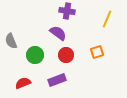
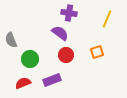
purple cross: moved 2 px right, 2 px down
purple semicircle: moved 2 px right
gray semicircle: moved 1 px up
green circle: moved 5 px left, 4 px down
purple rectangle: moved 5 px left
